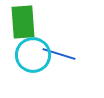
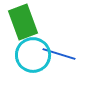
green rectangle: rotated 16 degrees counterclockwise
